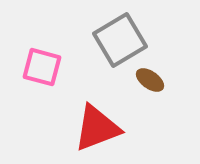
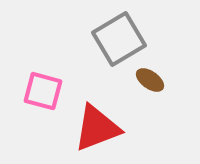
gray square: moved 1 px left, 1 px up
pink square: moved 1 px right, 24 px down
